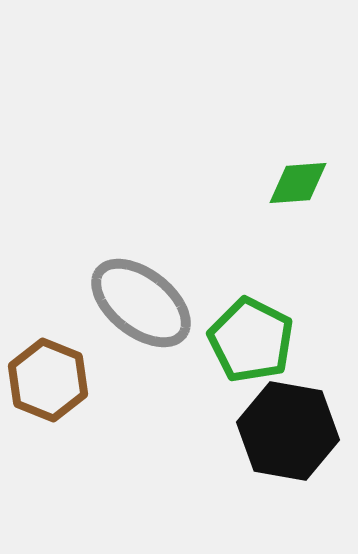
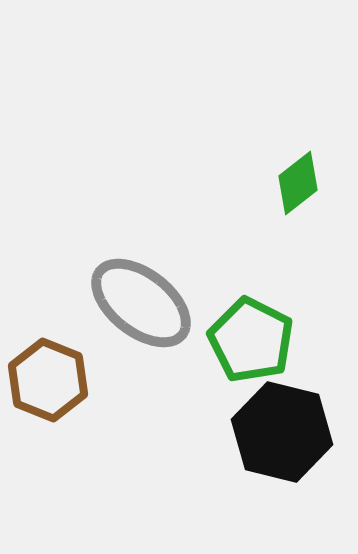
green diamond: rotated 34 degrees counterclockwise
black hexagon: moved 6 px left, 1 px down; rotated 4 degrees clockwise
